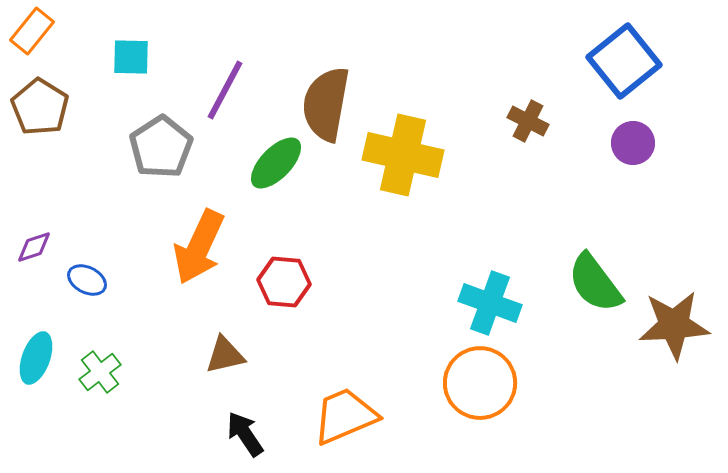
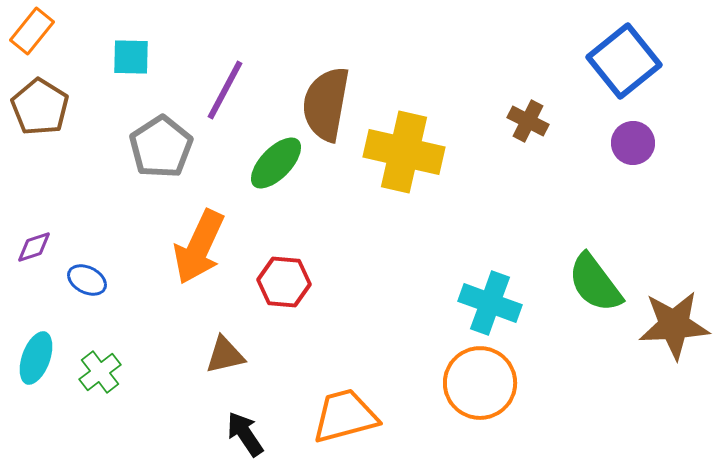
yellow cross: moved 1 px right, 3 px up
orange trapezoid: rotated 8 degrees clockwise
